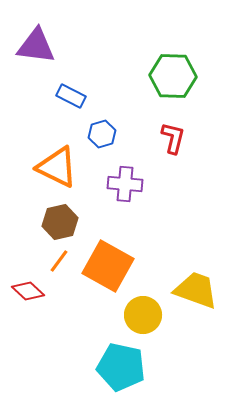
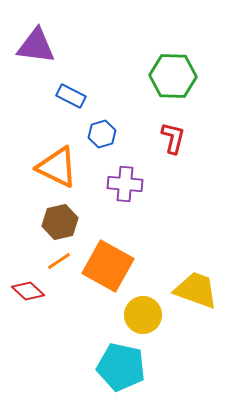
orange line: rotated 20 degrees clockwise
